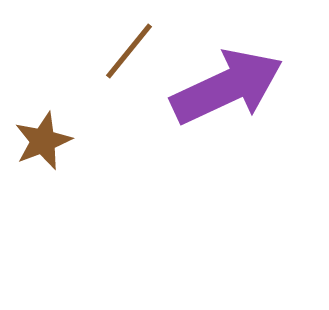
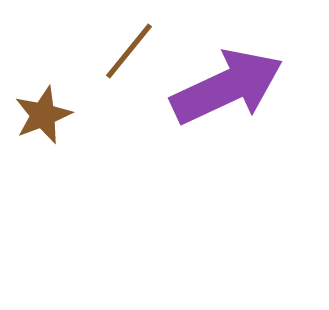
brown star: moved 26 px up
